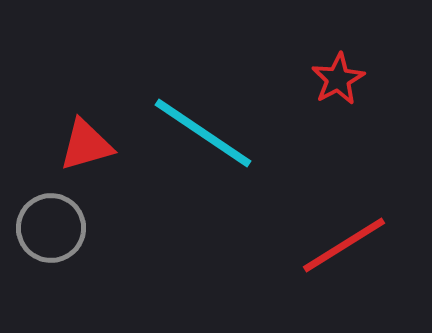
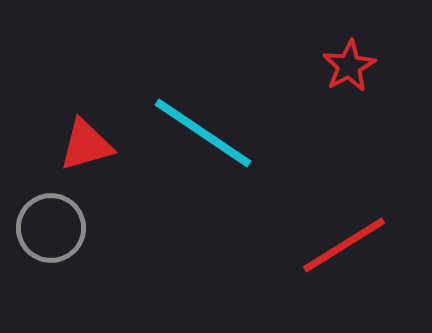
red star: moved 11 px right, 13 px up
